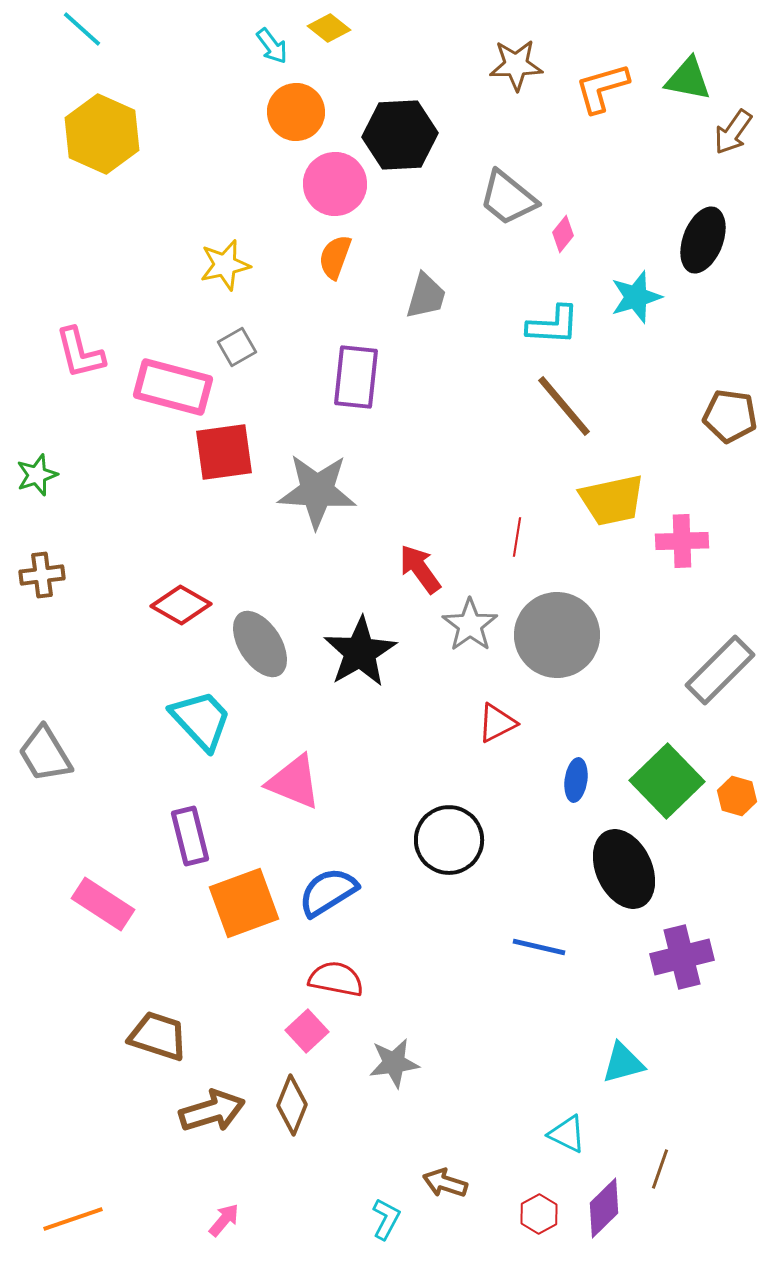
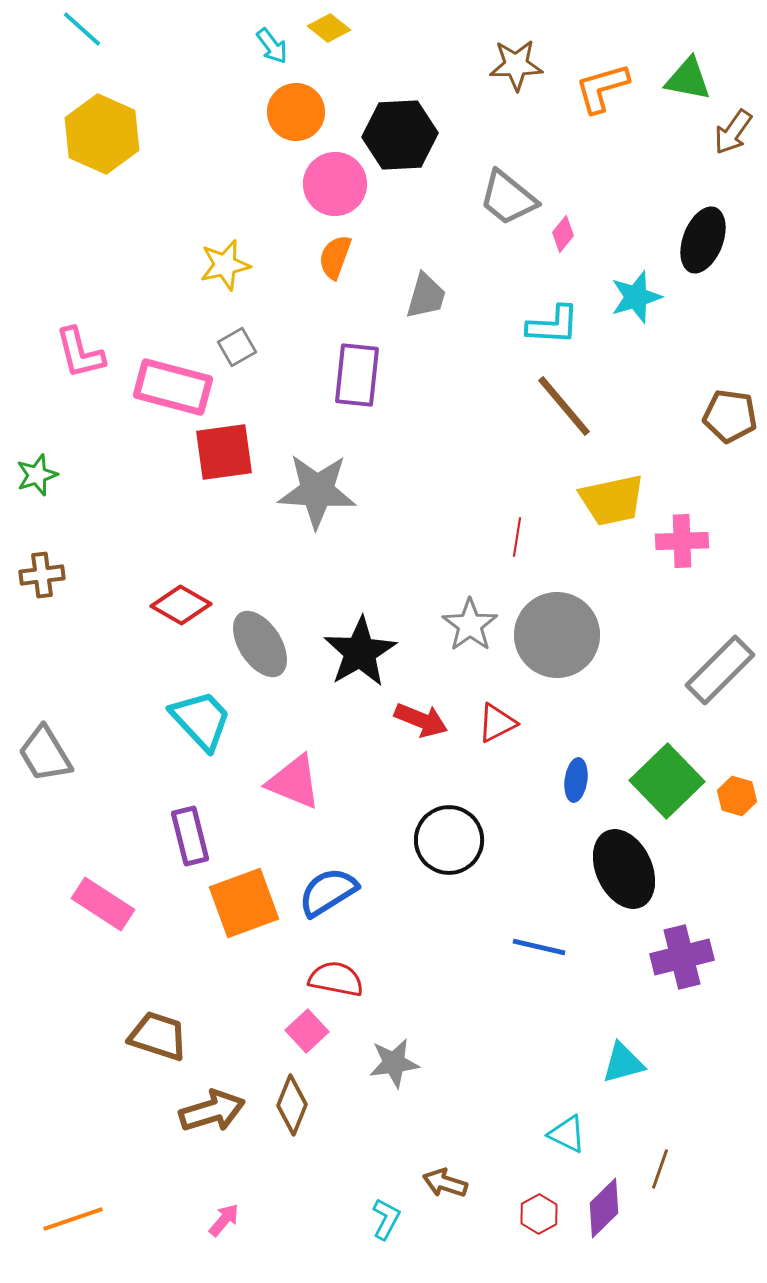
purple rectangle at (356, 377): moved 1 px right, 2 px up
red arrow at (420, 569): moved 1 px right, 151 px down; rotated 148 degrees clockwise
